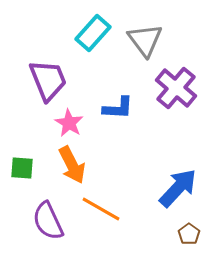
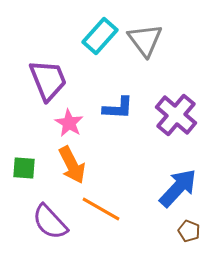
cyan rectangle: moved 7 px right, 3 px down
purple cross: moved 27 px down
green square: moved 2 px right
purple semicircle: moved 2 px right, 1 px down; rotated 18 degrees counterclockwise
brown pentagon: moved 3 px up; rotated 15 degrees counterclockwise
